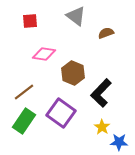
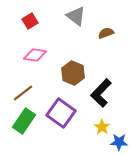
red square: rotated 28 degrees counterclockwise
pink diamond: moved 9 px left, 1 px down
brown line: moved 1 px left, 1 px down
